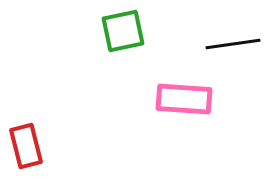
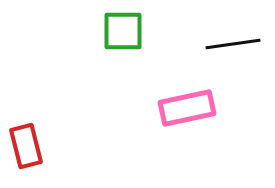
green square: rotated 12 degrees clockwise
pink rectangle: moved 3 px right, 9 px down; rotated 16 degrees counterclockwise
